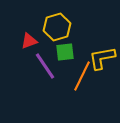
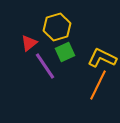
red triangle: moved 2 px down; rotated 18 degrees counterclockwise
green square: rotated 18 degrees counterclockwise
yellow L-shape: rotated 36 degrees clockwise
orange line: moved 16 px right, 9 px down
